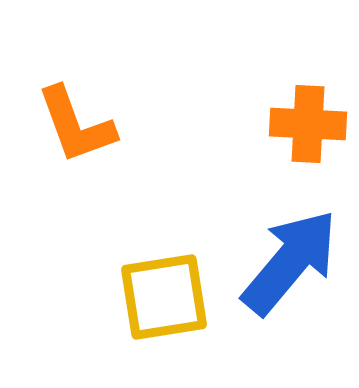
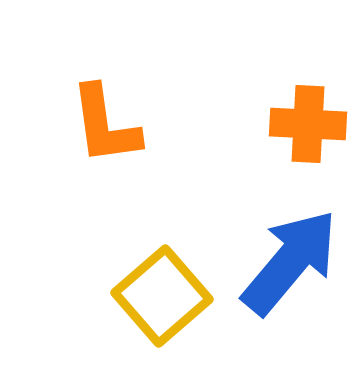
orange L-shape: moved 29 px right; rotated 12 degrees clockwise
yellow square: moved 2 px left, 1 px up; rotated 32 degrees counterclockwise
